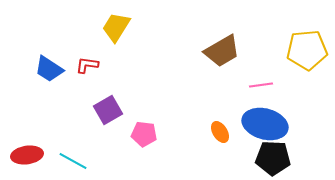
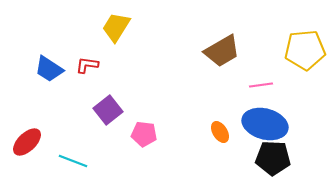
yellow pentagon: moved 2 px left
purple square: rotated 8 degrees counterclockwise
red ellipse: moved 13 px up; rotated 36 degrees counterclockwise
cyan line: rotated 8 degrees counterclockwise
